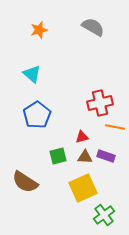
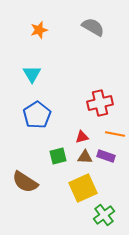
cyan triangle: rotated 18 degrees clockwise
orange line: moved 7 px down
